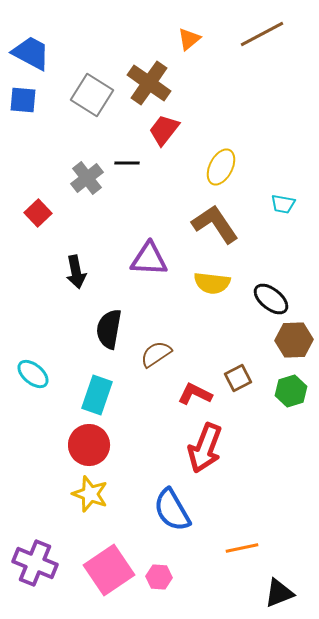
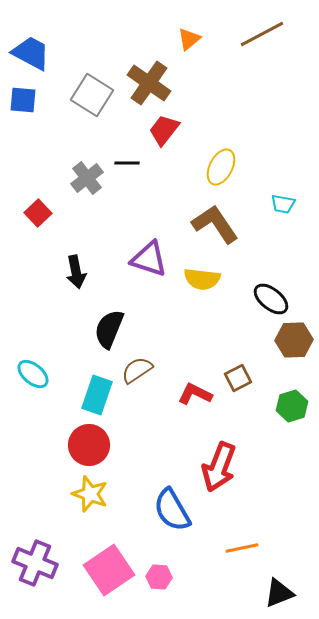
purple triangle: rotated 15 degrees clockwise
yellow semicircle: moved 10 px left, 4 px up
black semicircle: rotated 12 degrees clockwise
brown semicircle: moved 19 px left, 16 px down
green hexagon: moved 1 px right, 15 px down
red arrow: moved 14 px right, 19 px down
